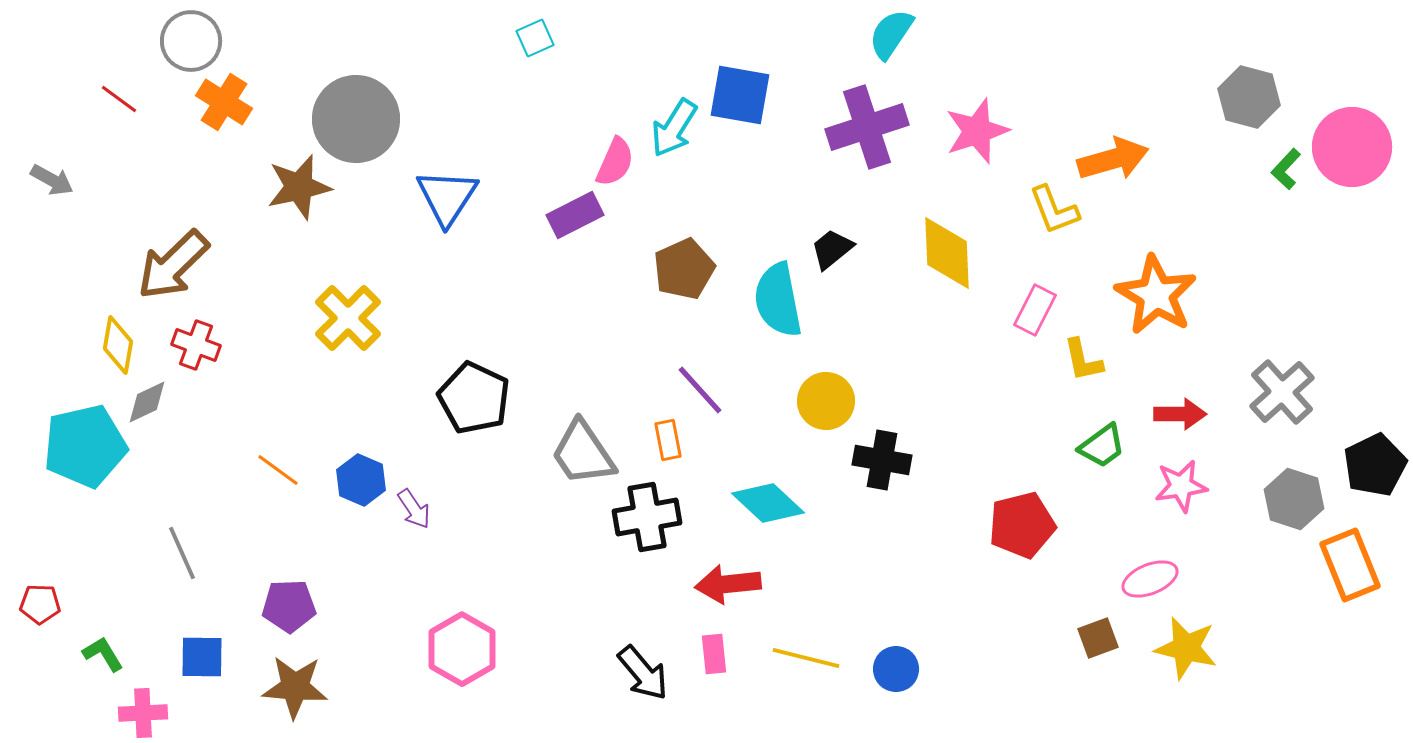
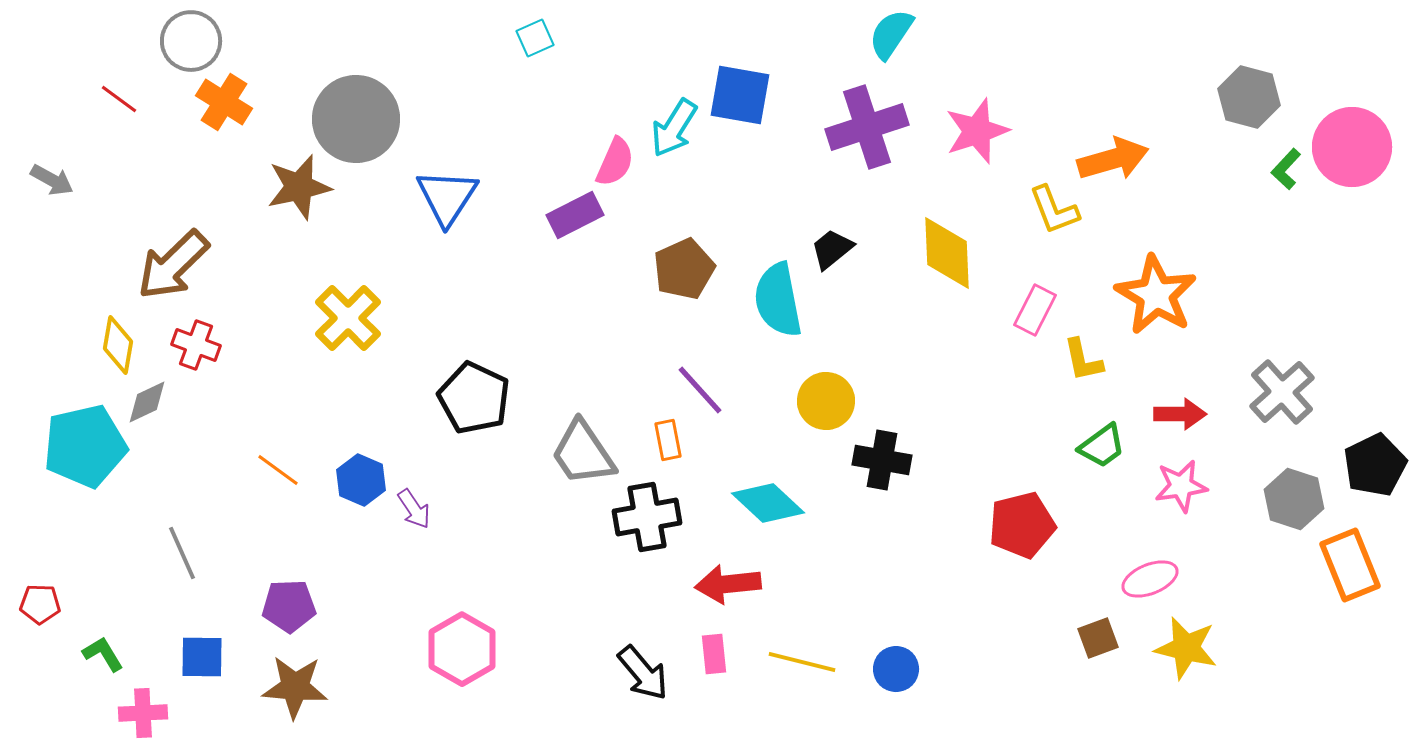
yellow line at (806, 658): moved 4 px left, 4 px down
